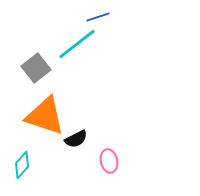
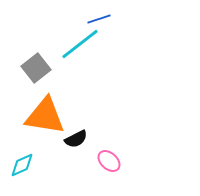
blue line: moved 1 px right, 2 px down
cyan line: moved 3 px right
orange triangle: rotated 9 degrees counterclockwise
pink ellipse: rotated 35 degrees counterclockwise
cyan diamond: rotated 24 degrees clockwise
